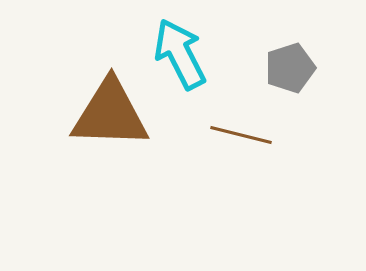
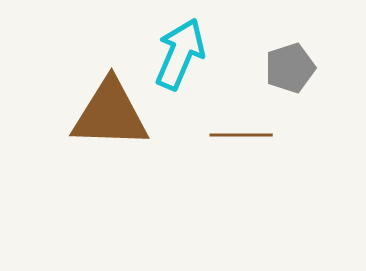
cyan arrow: rotated 50 degrees clockwise
brown line: rotated 14 degrees counterclockwise
